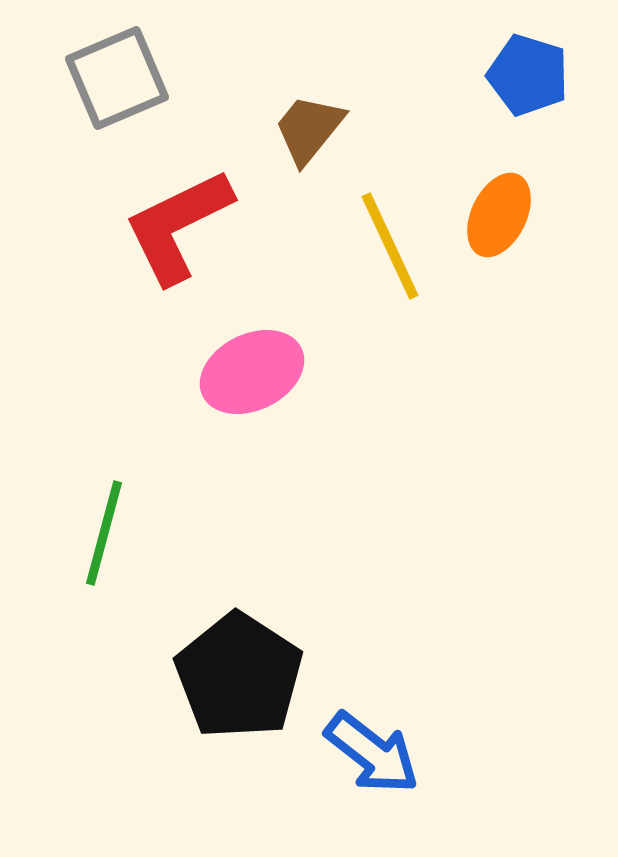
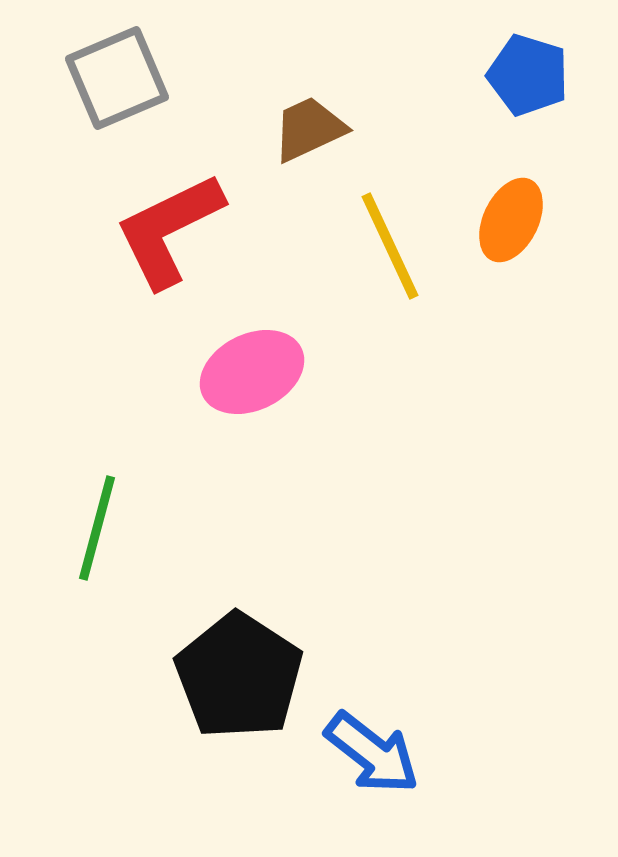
brown trapezoid: rotated 26 degrees clockwise
orange ellipse: moved 12 px right, 5 px down
red L-shape: moved 9 px left, 4 px down
green line: moved 7 px left, 5 px up
